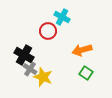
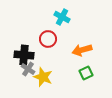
red circle: moved 8 px down
black cross: rotated 24 degrees counterclockwise
gray cross: moved 2 px left
green square: rotated 32 degrees clockwise
